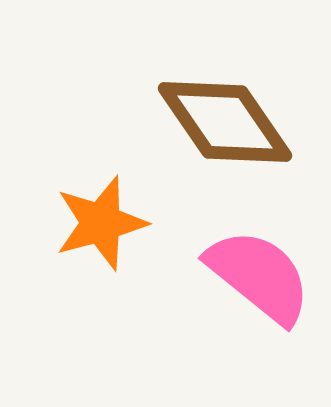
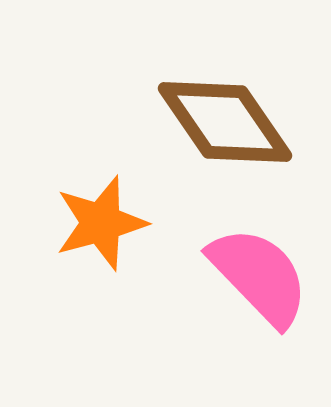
pink semicircle: rotated 7 degrees clockwise
